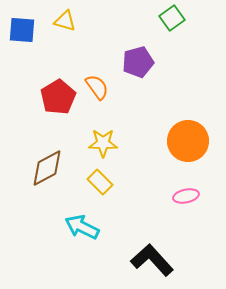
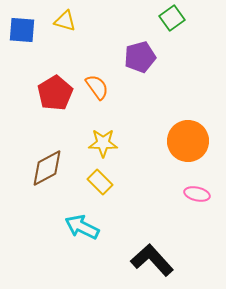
purple pentagon: moved 2 px right, 5 px up
red pentagon: moved 3 px left, 4 px up
pink ellipse: moved 11 px right, 2 px up; rotated 25 degrees clockwise
